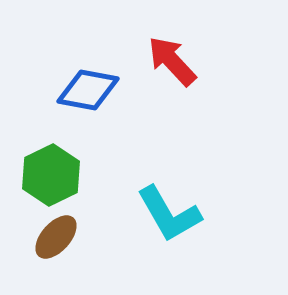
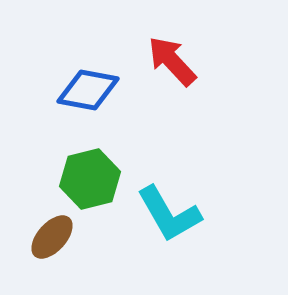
green hexagon: moved 39 px right, 4 px down; rotated 12 degrees clockwise
brown ellipse: moved 4 px left
